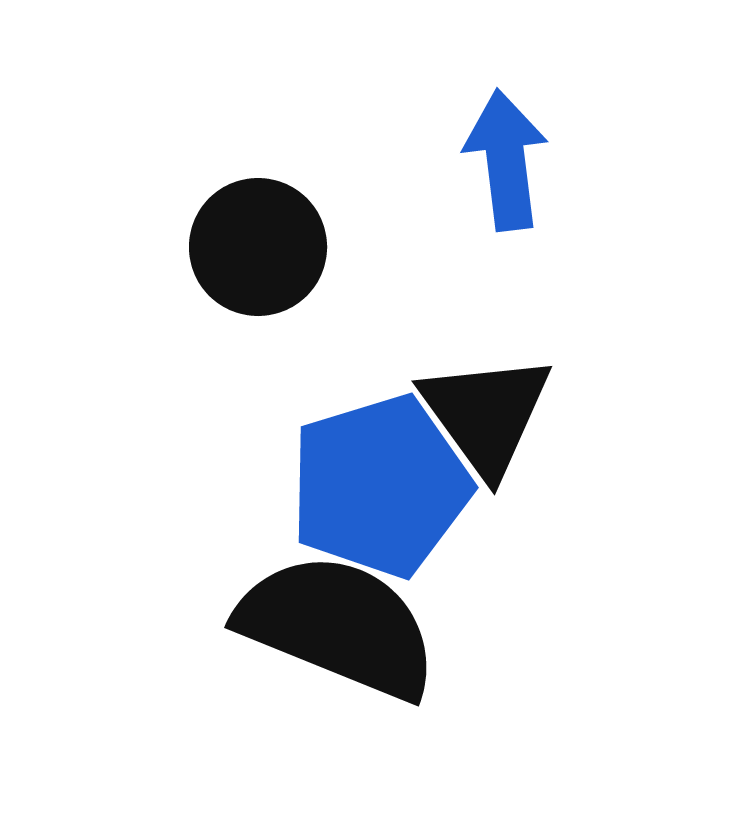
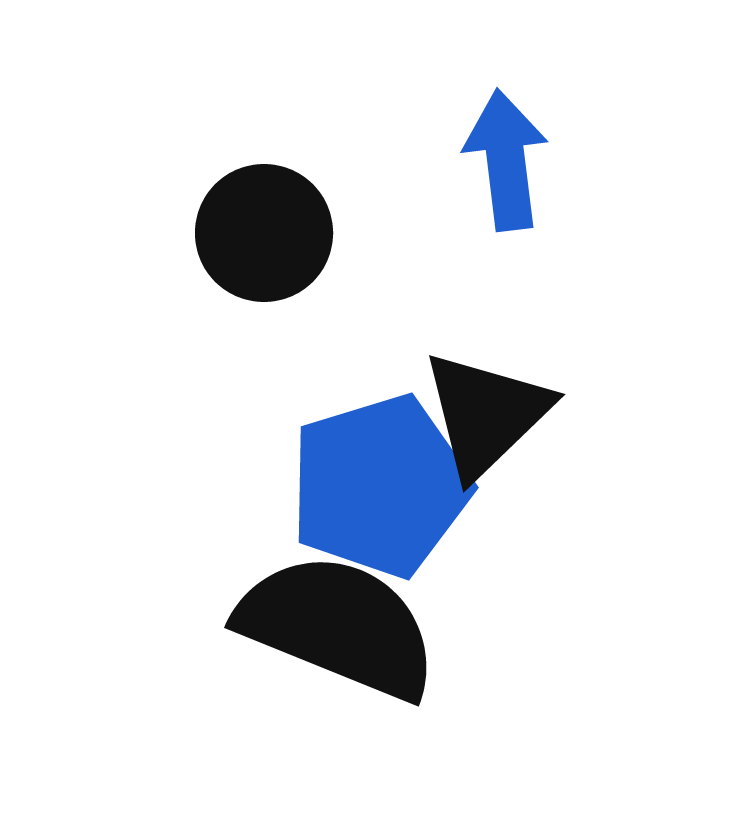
black circle: moved 6 px right, 14 px up
black triangle: rotated 22 degrees clockwise
